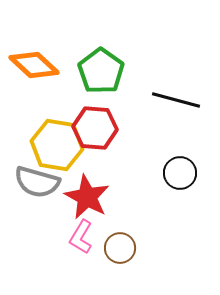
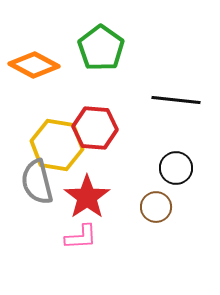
orange diamond: rotated 15 degrees counterclockwise
green pentagon: moved 23 px up
black line: rotated 9 degrees counterclockwise
black circle: moved 4 px left, 5 px up
gray semicircle: rotated 60 degrees clockwise
red star: rotated 9 degrees clockwise
pink L-shape: rotated 124 degrees counterclockwise
brown circle: moved 36 px right, 41 px up
